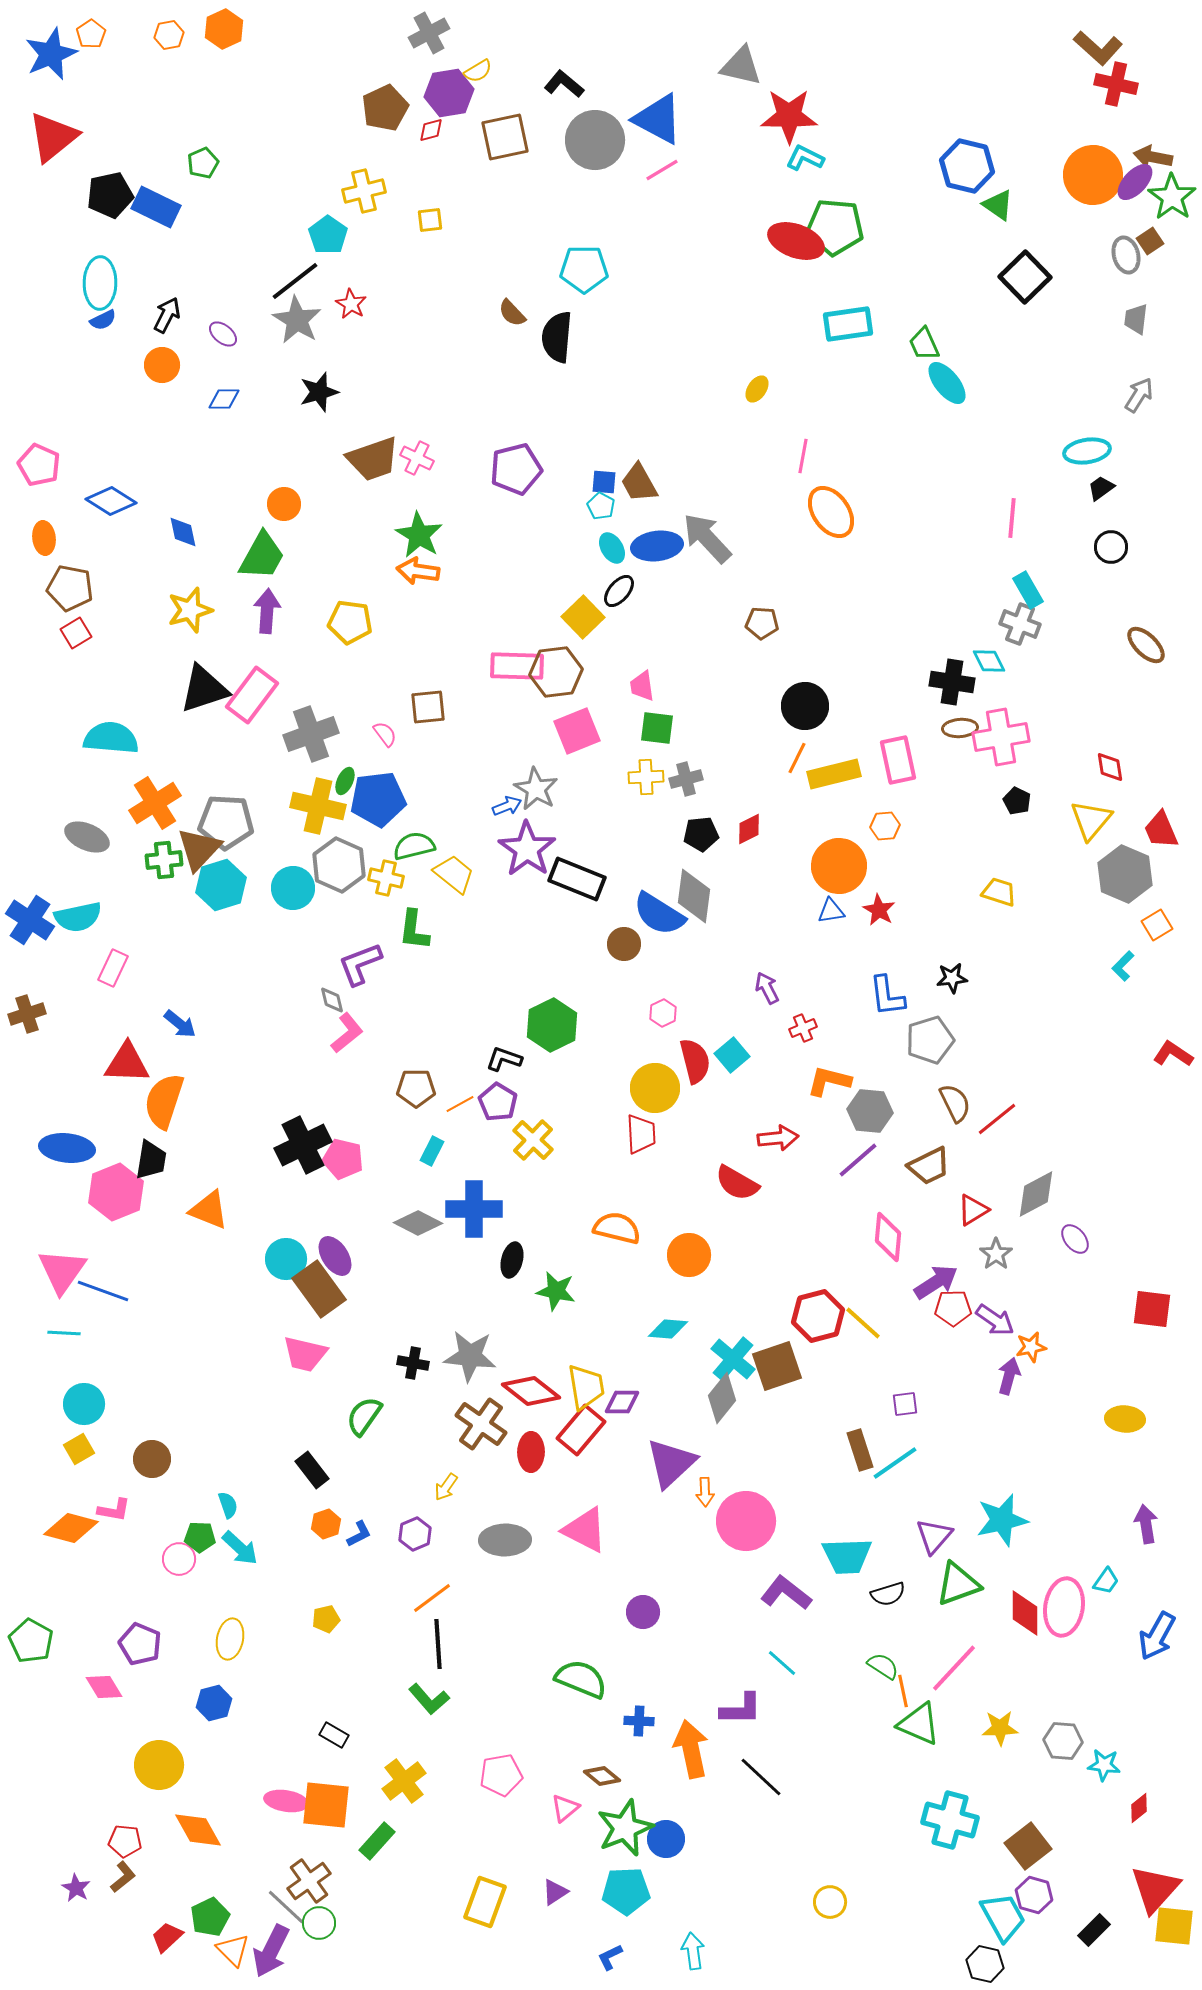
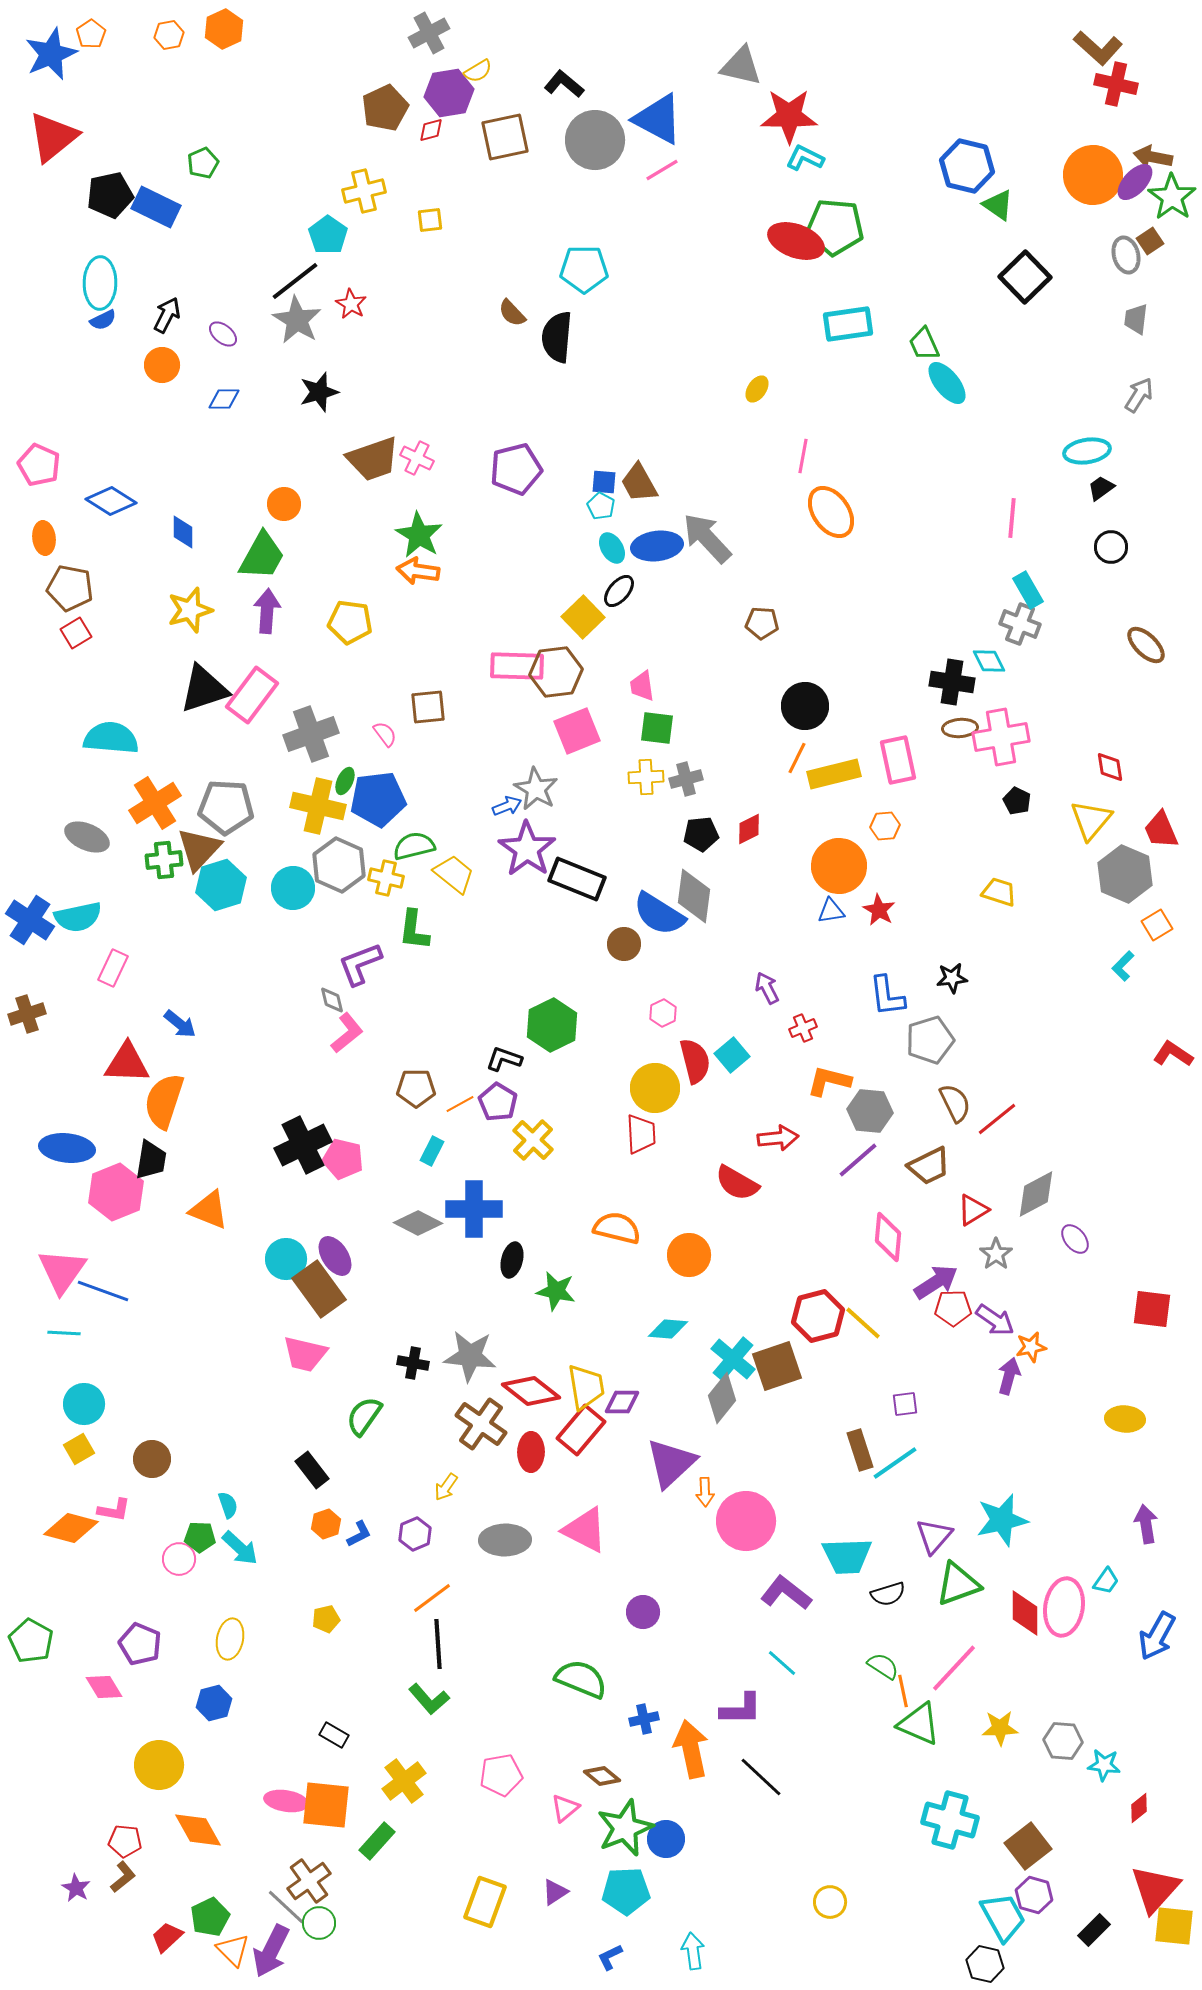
blue diamond at (183, 532): rotated 12 degrees clockwise
gray pentagon at (226, 822): moved 15 px up
blue cross at (639, 1721): moved 5 px right, 2 px up; rotated 16 degrees counterclockwise
